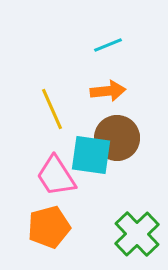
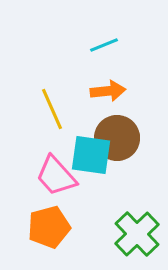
cyan line: moved 4 px left
pink trapezoid: rotated 9 degrees counterclockwise
